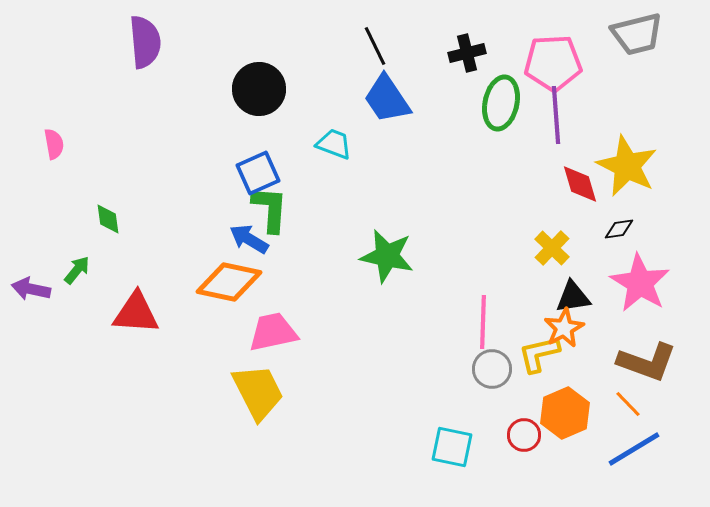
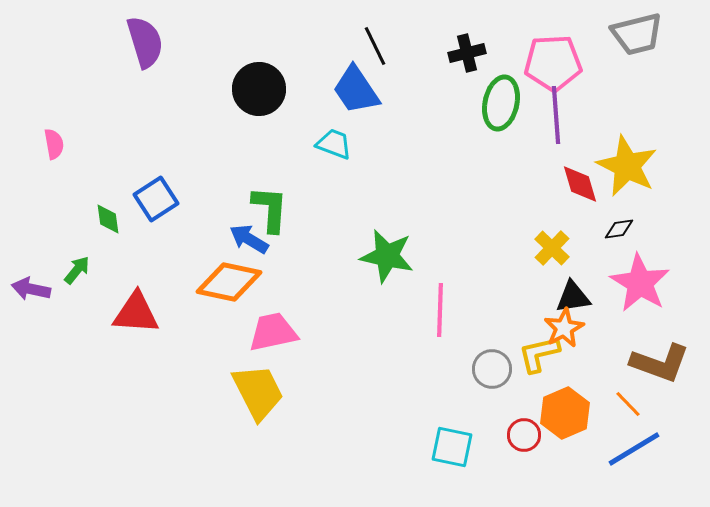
purple semicircle: rotated 12 degrees counterclockwise
blue trapezoid: moved 31 px left, 9 px up
blue square: moved 102 px left, 26 px down; rotated 9 degrees counterclockwise
pink line: moved 43 px left, 12 px up
brown L-shape: moved 13 px right, 1 px down
